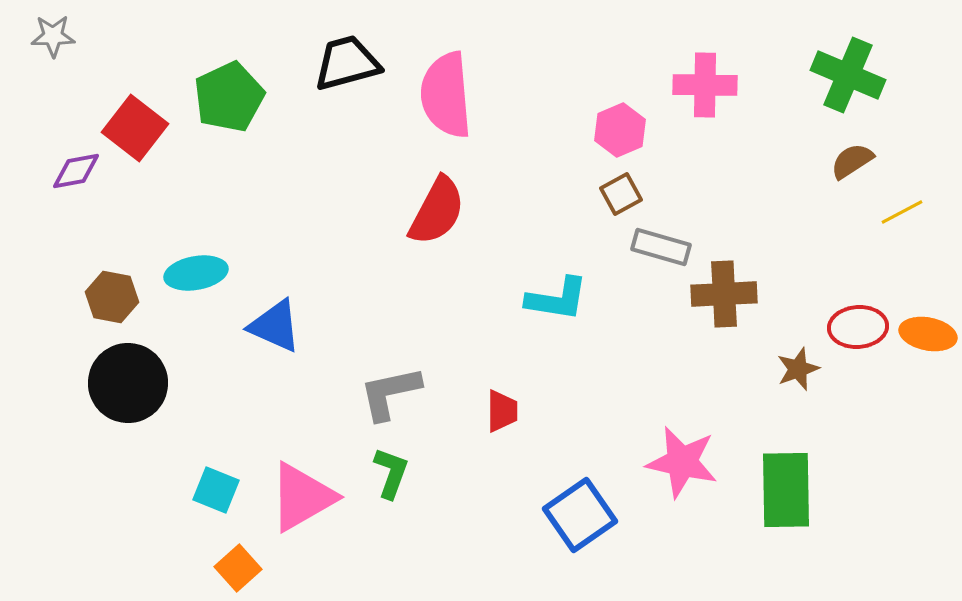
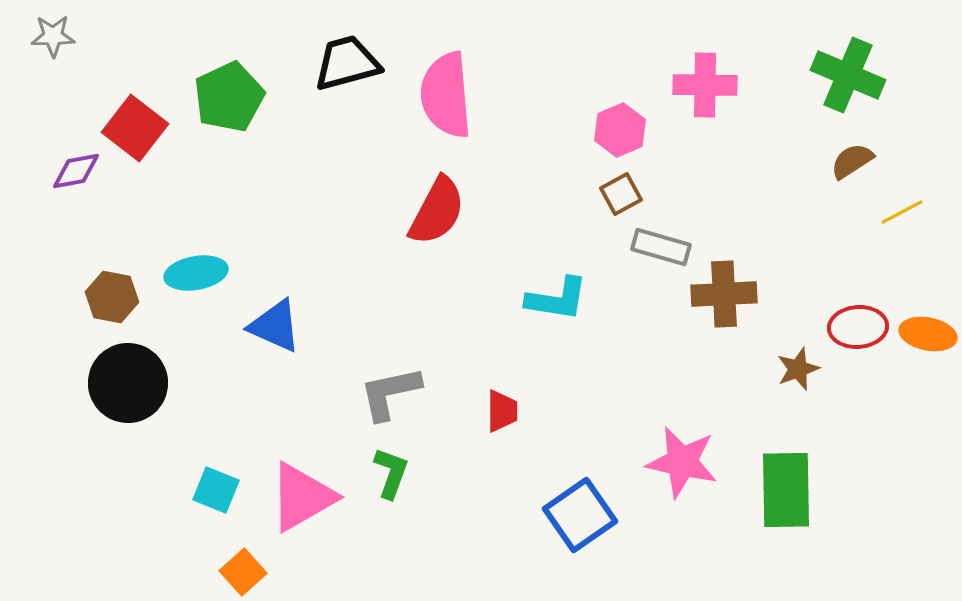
orange square: moved 5 px right, 4 px down
